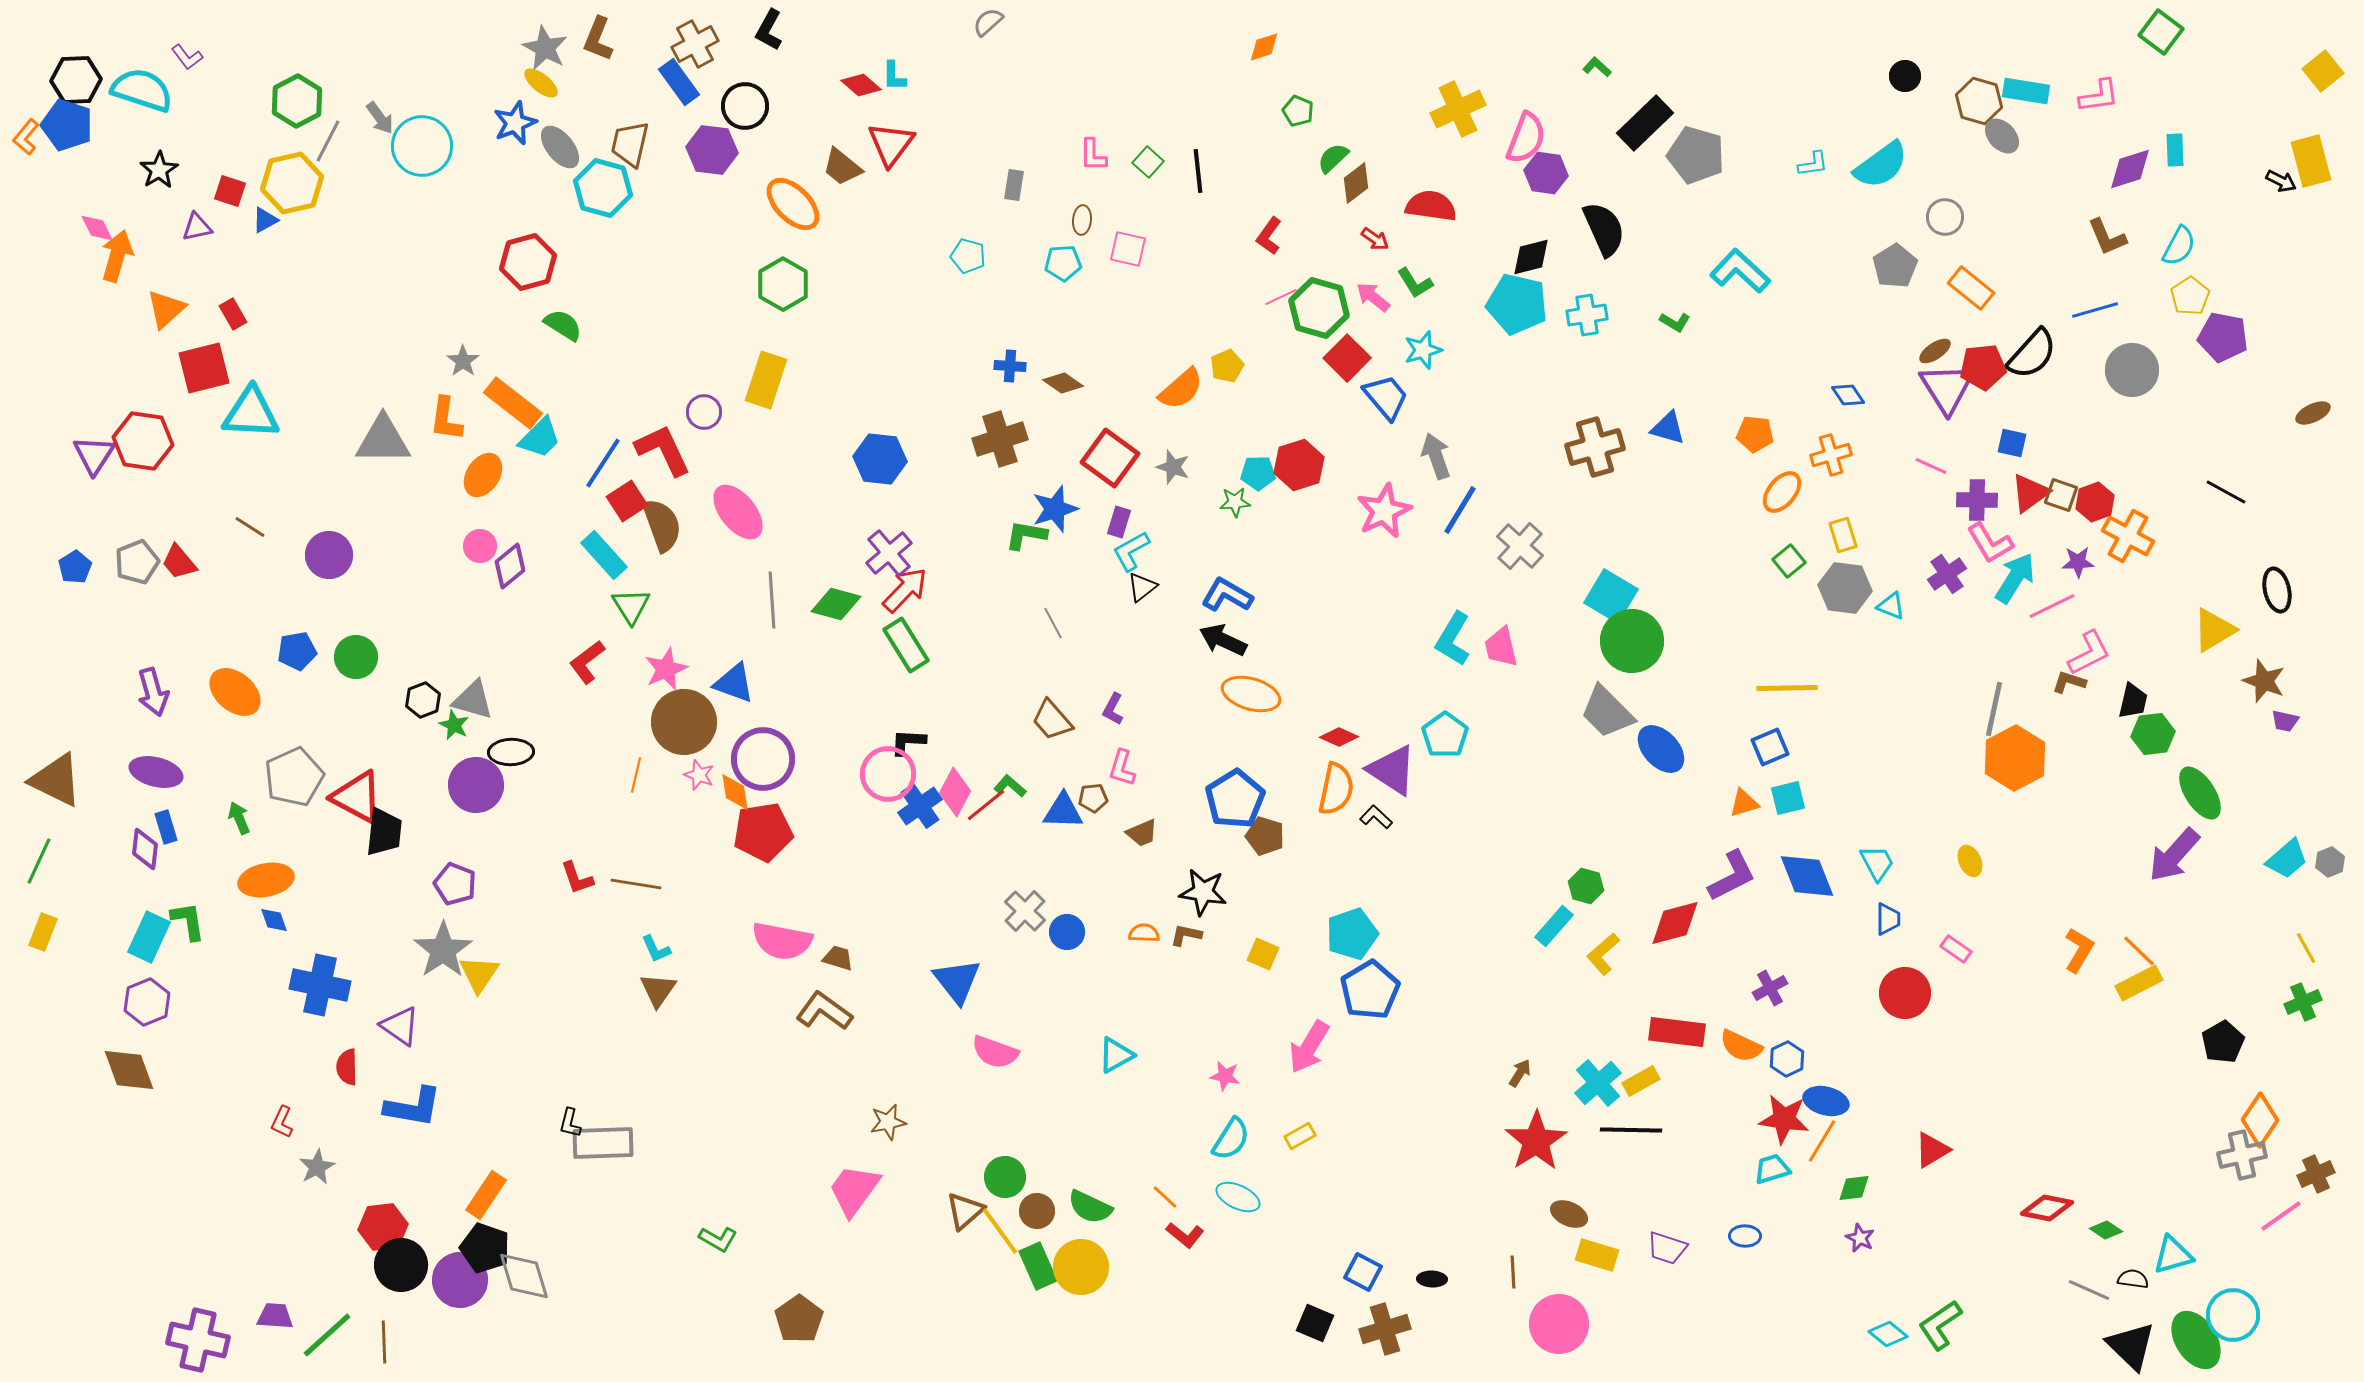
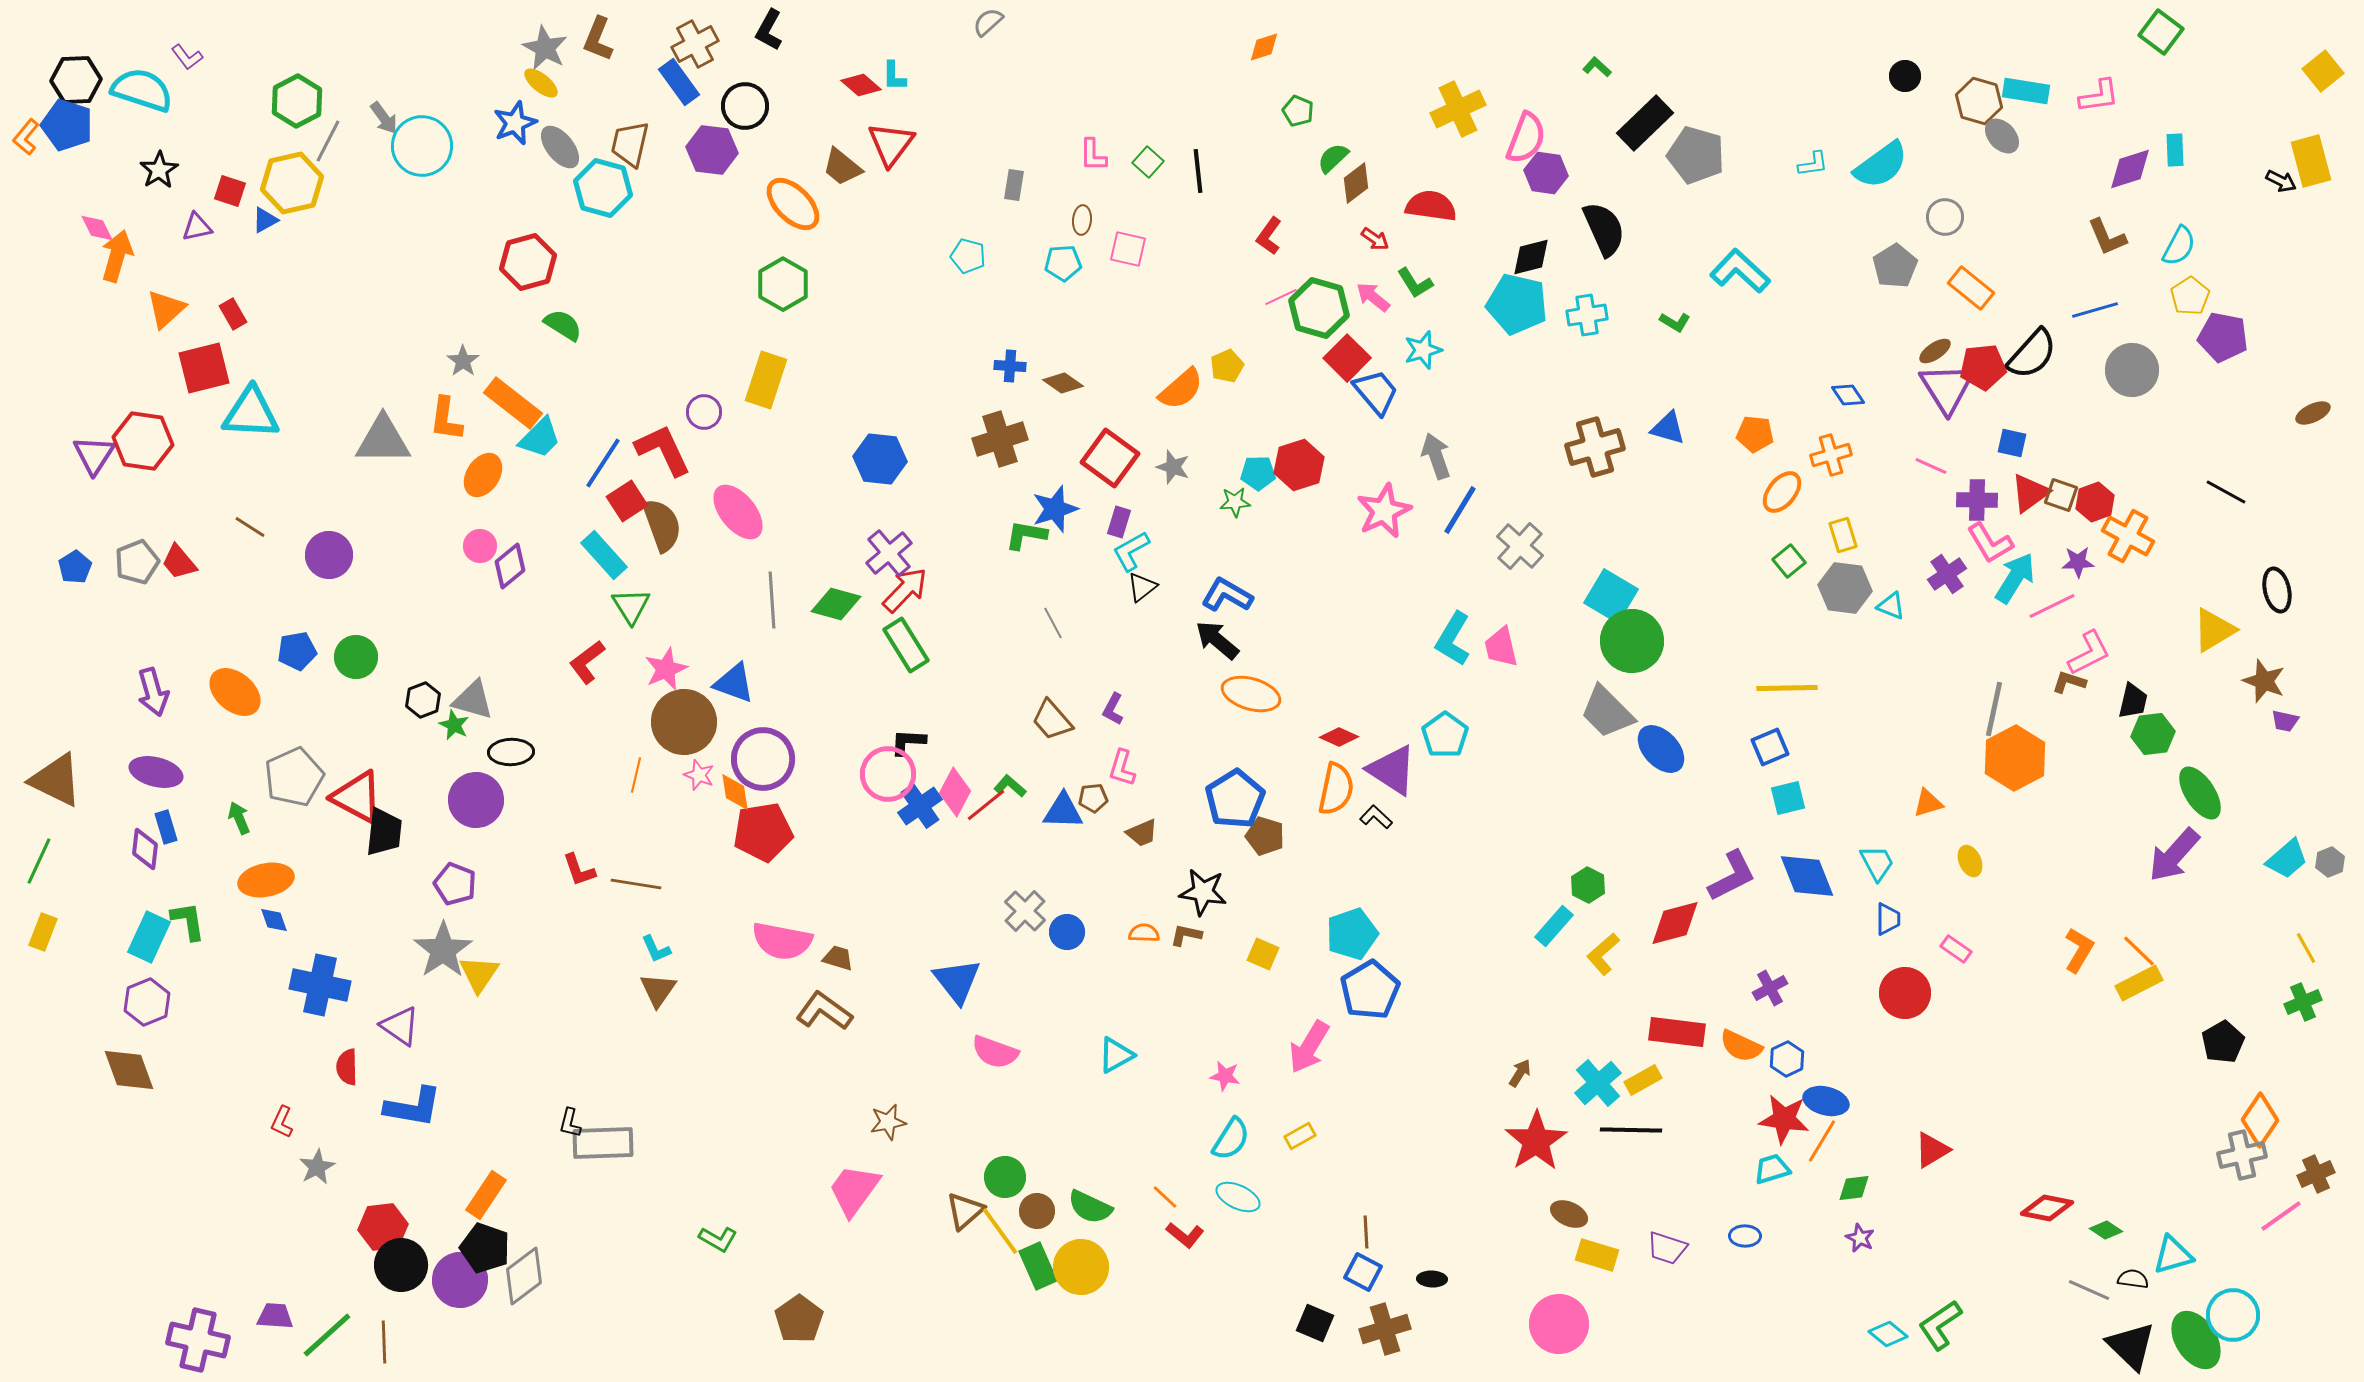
gray arrow at (380, 118): moved 4 px right
blue trapezoid at (1386, 397): moved 10 px left, 5 px up
black arrow at (1223, 640): moved 6 px left; rotated 15 degrees clockwise
purple circle at (476, 785): moved 15 px down
orange triangle at (1744, 803): moved 184 px right
red L-shape at (577, 878): moved 2 px right, 8 px up
green hexagon at (1586, 886): moved 2 px right, 1 px up; rotated 12 degrees clockwise
yellow rectangle at (1641, 1081): moved 2 px right, 1 px up
brown line at (1513, 1272): moved 147 px left, 40 px up
gray diamond at (524, 1276): rotated 70 degrees clockwise
